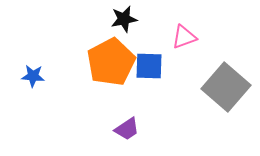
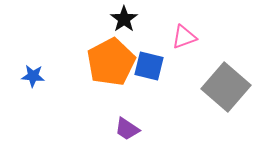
black star: rotated 24 degrees counterclockwise
blue square: rotated 12 degrees clockwise
purple trapezoid: rotated 68 degrees clockwise
